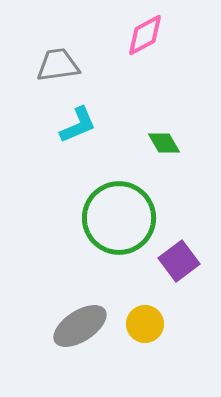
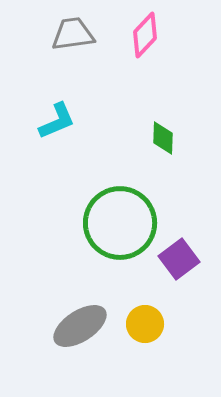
pink diamond: rotated 18 degrees counterclockwise
gray trapezoid: moved 15 px right, 31 px up
cyan L-shape: moved 21 px left, 4 px up
green diamond: moved 1 px left, 5 px up; rotated 32 degrees clockwise
green circle: moved 1 px right, 5 px down
purple square: moved 2 px up
